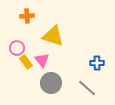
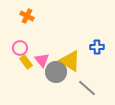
orange cross: rotated 32 degrees clockwise
yellow triangle: moved 17 px right, 25 px down; rotated 15 degrees clockwise
pink circle: moved 3 px right
blue cross: moved 16 px up
gray circle: moved 5 px right, 11 px up
